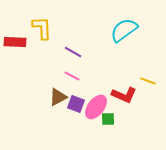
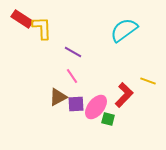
red rectangle: moved 7 px right, 23 px up; rotated 30 degrees clockwise
pink line: rotated 28 degrees clockwise
red L-shape: rotated 70 degrees counterclockwise
purple square: rotated 24 degrees counterclockwise
green square: rotated 16 degrees clockwise
